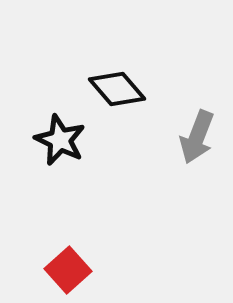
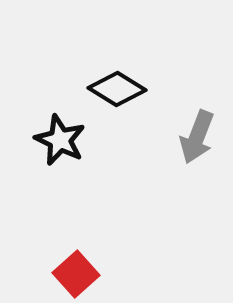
black diamond: rotated 18 degrees counterclockwise
red square: moved 8 px right, 4 px down
